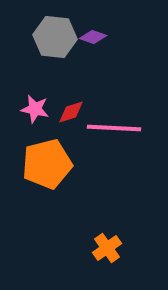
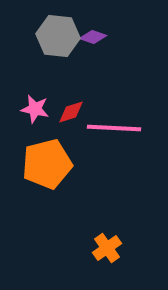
gray hexagon: moved 3 px right, 1 px up
